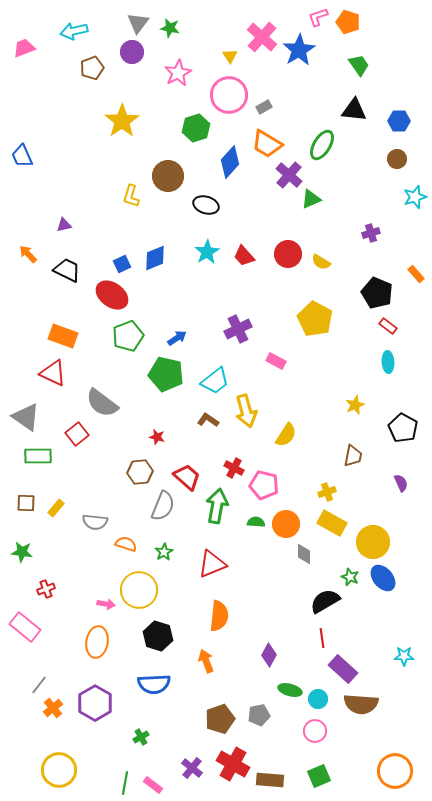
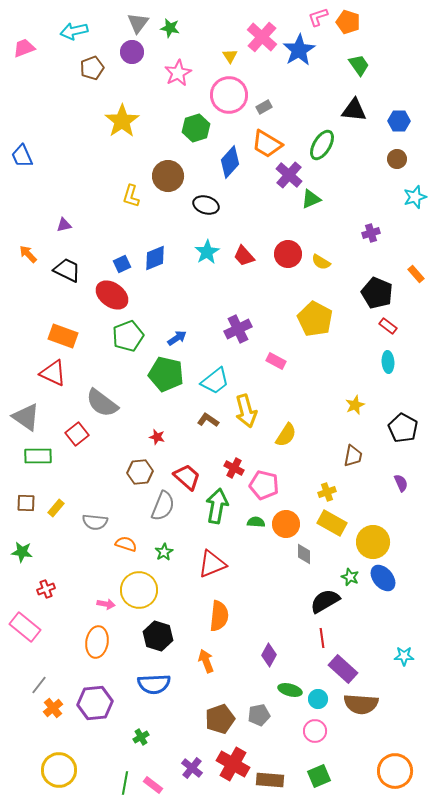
purple hexagon at (95, 703): rotated 24 degrees clockwise
